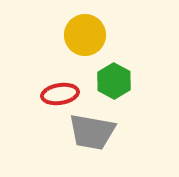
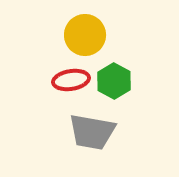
red ellipse: moved 11 px right, 14 px up
